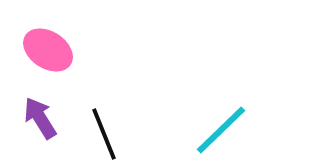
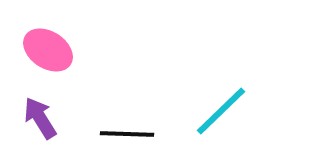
cyan line: moved 19 px up
black line: moved 23 px right; rotated 66 degrees counterclockwise
